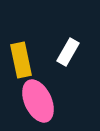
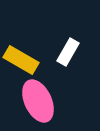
yellow rectangle: rotated 48 degrees counterclockwise
